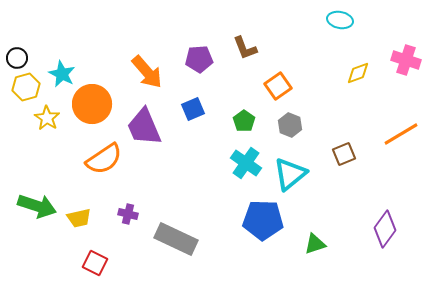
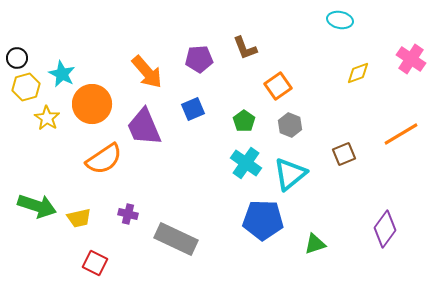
pink cross: moved 5 px right, 1 px up; rotated 16 degrees clockwise
